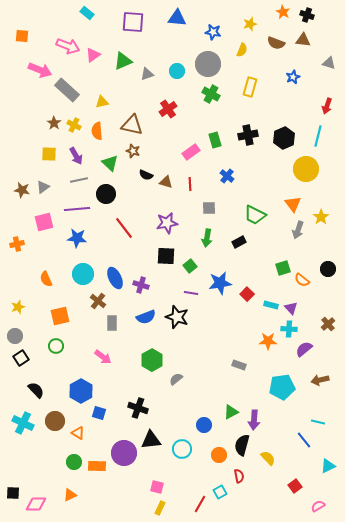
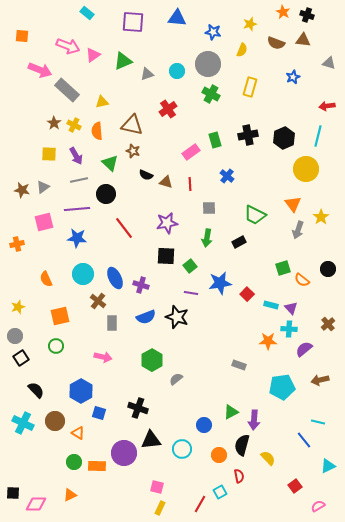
red arrow at (327, 106): rotated 63 degrees clockwise
pink arrow at (103, 357): rotated 24 degrees counterclockwise
